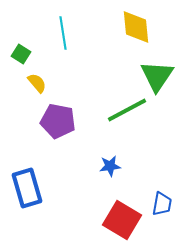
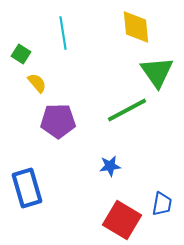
green triangle: moved 4 px up; rotated 9 degrees counterclockwise
purple pentagon: rotated 12 degrees counterclockwise
